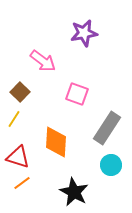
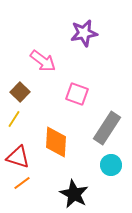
black star: moved 2 px down
